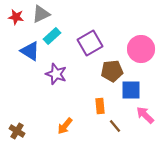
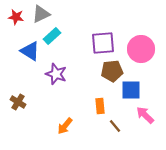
purple square: moved 13 px right; rotated 25 degrees clockwise
brown cross: moved 1 px right, 29 px up
